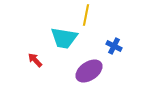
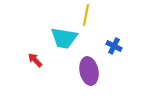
purple ellipse: rotated 68 degrees counterclockwise
